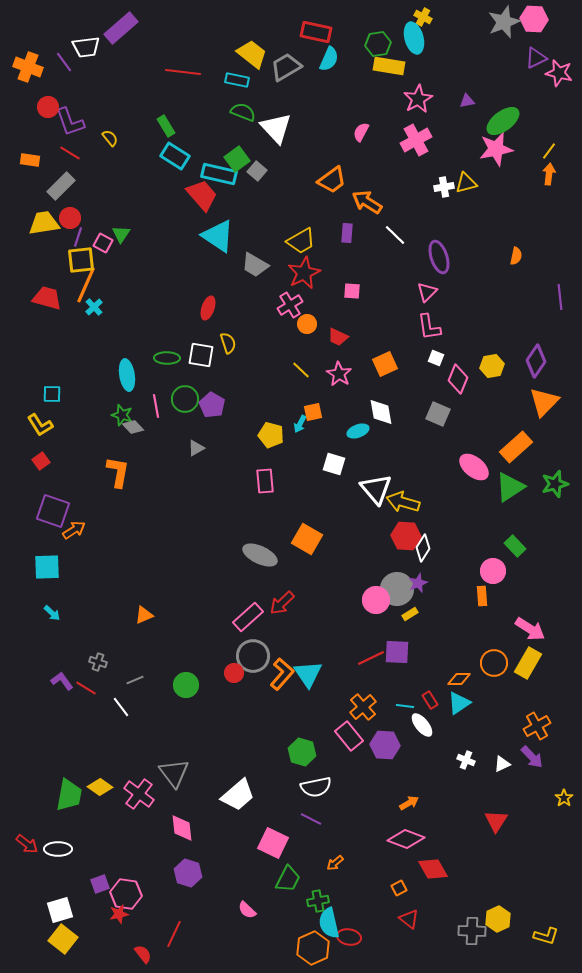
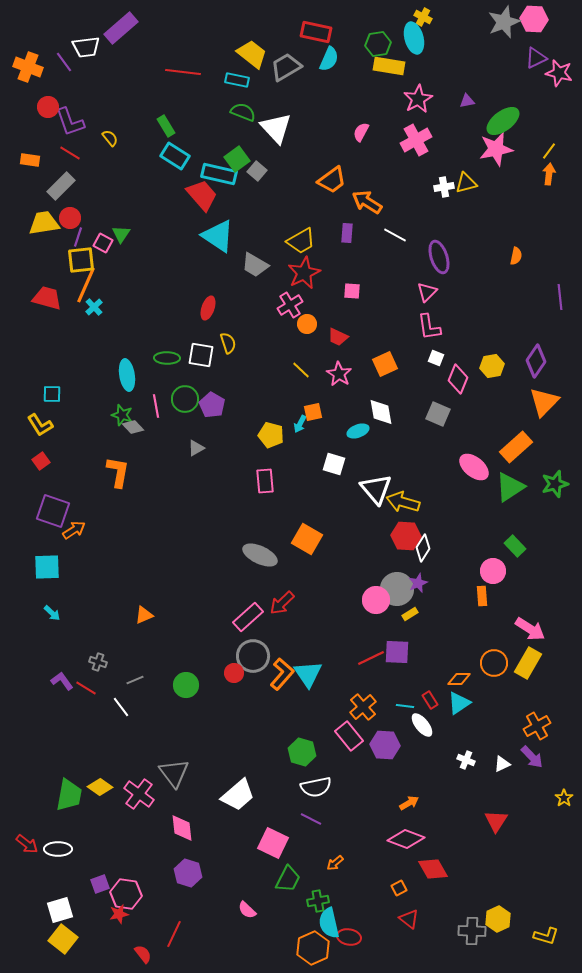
white line at (395, 235): rotated 15 degrees counterclockwise
